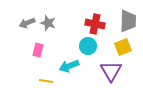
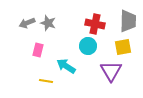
yellow square: rotated 12 degrees clockwise
cyan arrow: moved 3 px left; rotated 54 degrees clockwise
